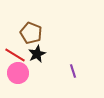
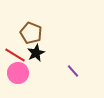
black star: moved 1 px left, 1 px up
purple line: rotated 24 degrees counterclockwise
